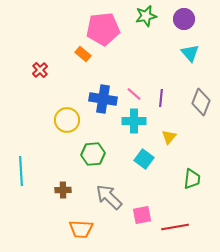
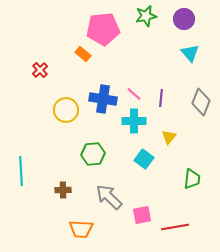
yellow circle: moved 1 px left, 10 px up
